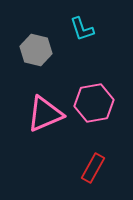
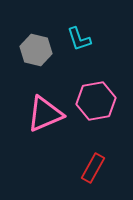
cyan L-shape: moved 3 px left, 10 px down
pink hexagon: moved 2 px right, 2 px up
